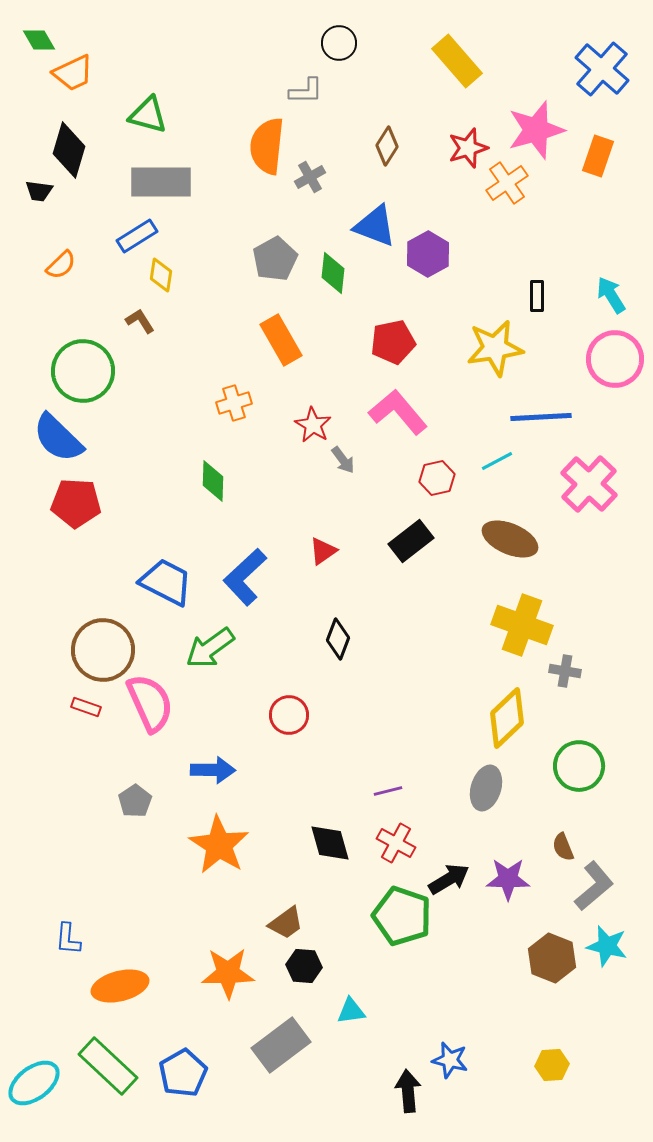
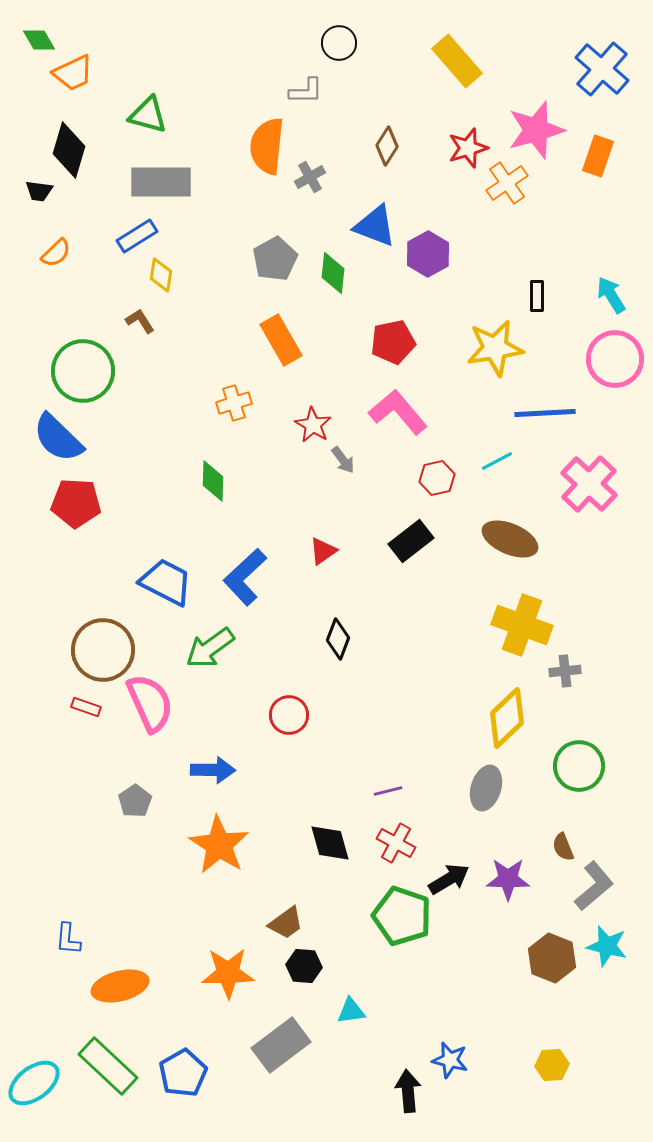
orange semicircle at (61, 265): moved 5 px left, 12 px up
blue line at (541, 417): moved 4 px right, 4 px up
gray cross at (565, 671): rotated 16 degrees counterclockwise
